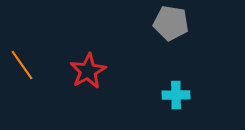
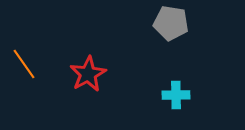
orange line: moved 2 px right, 1 px up
red star: moved 3 px down
